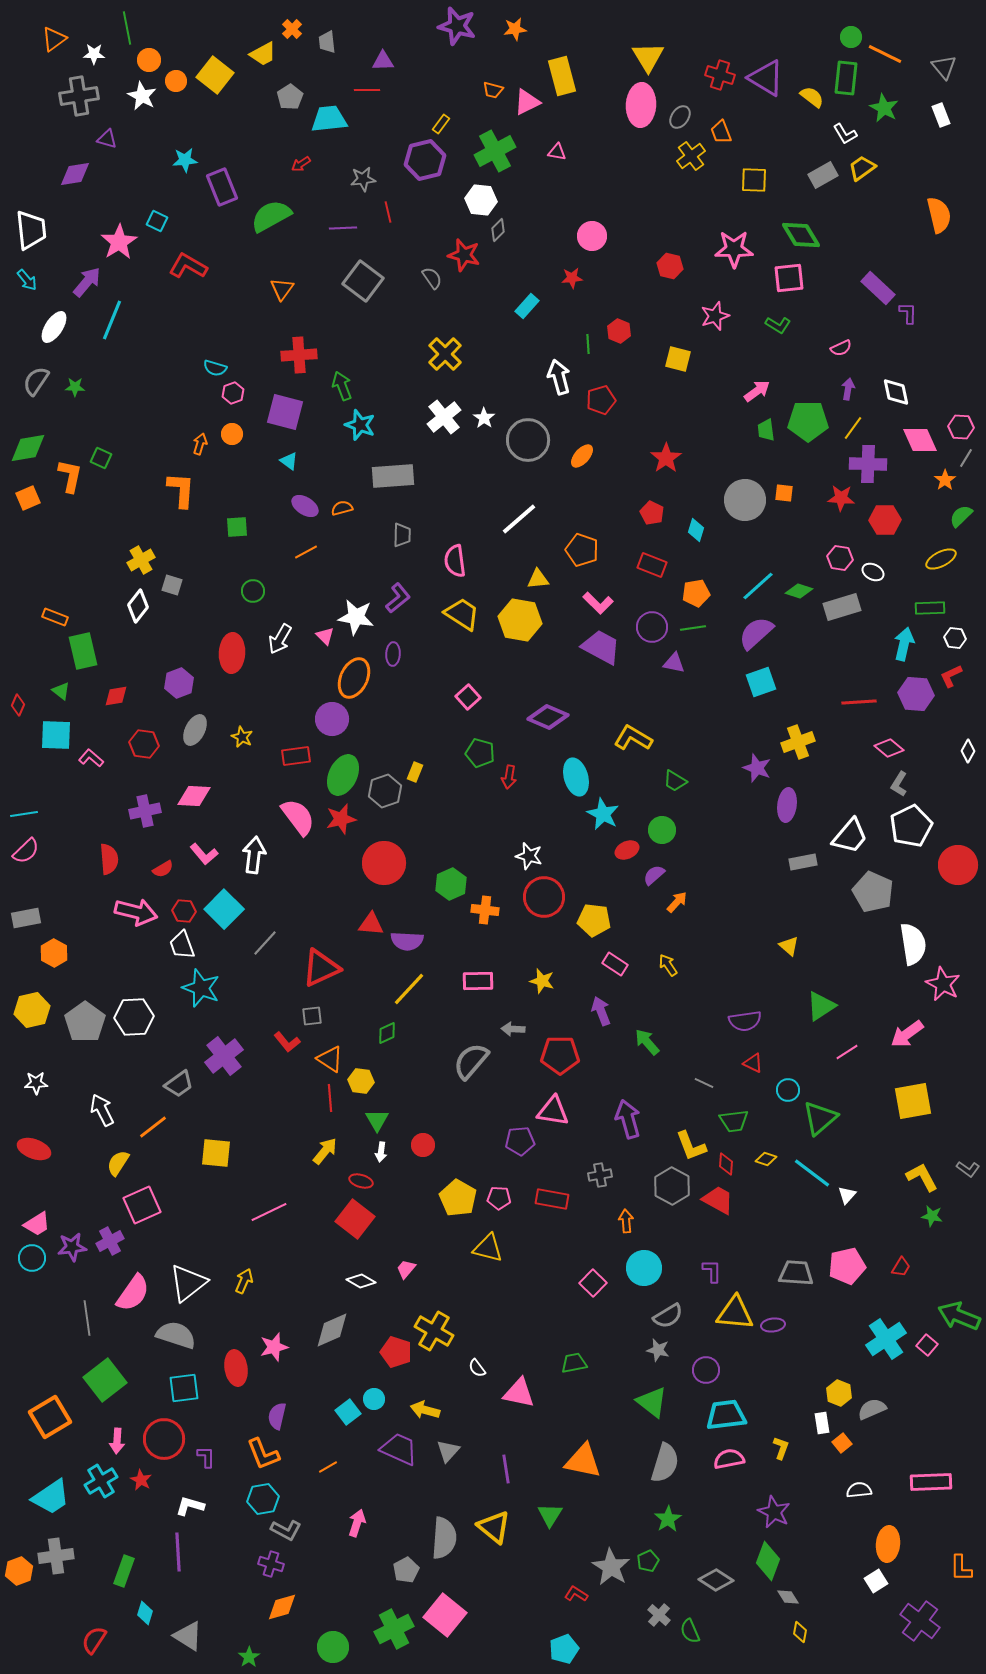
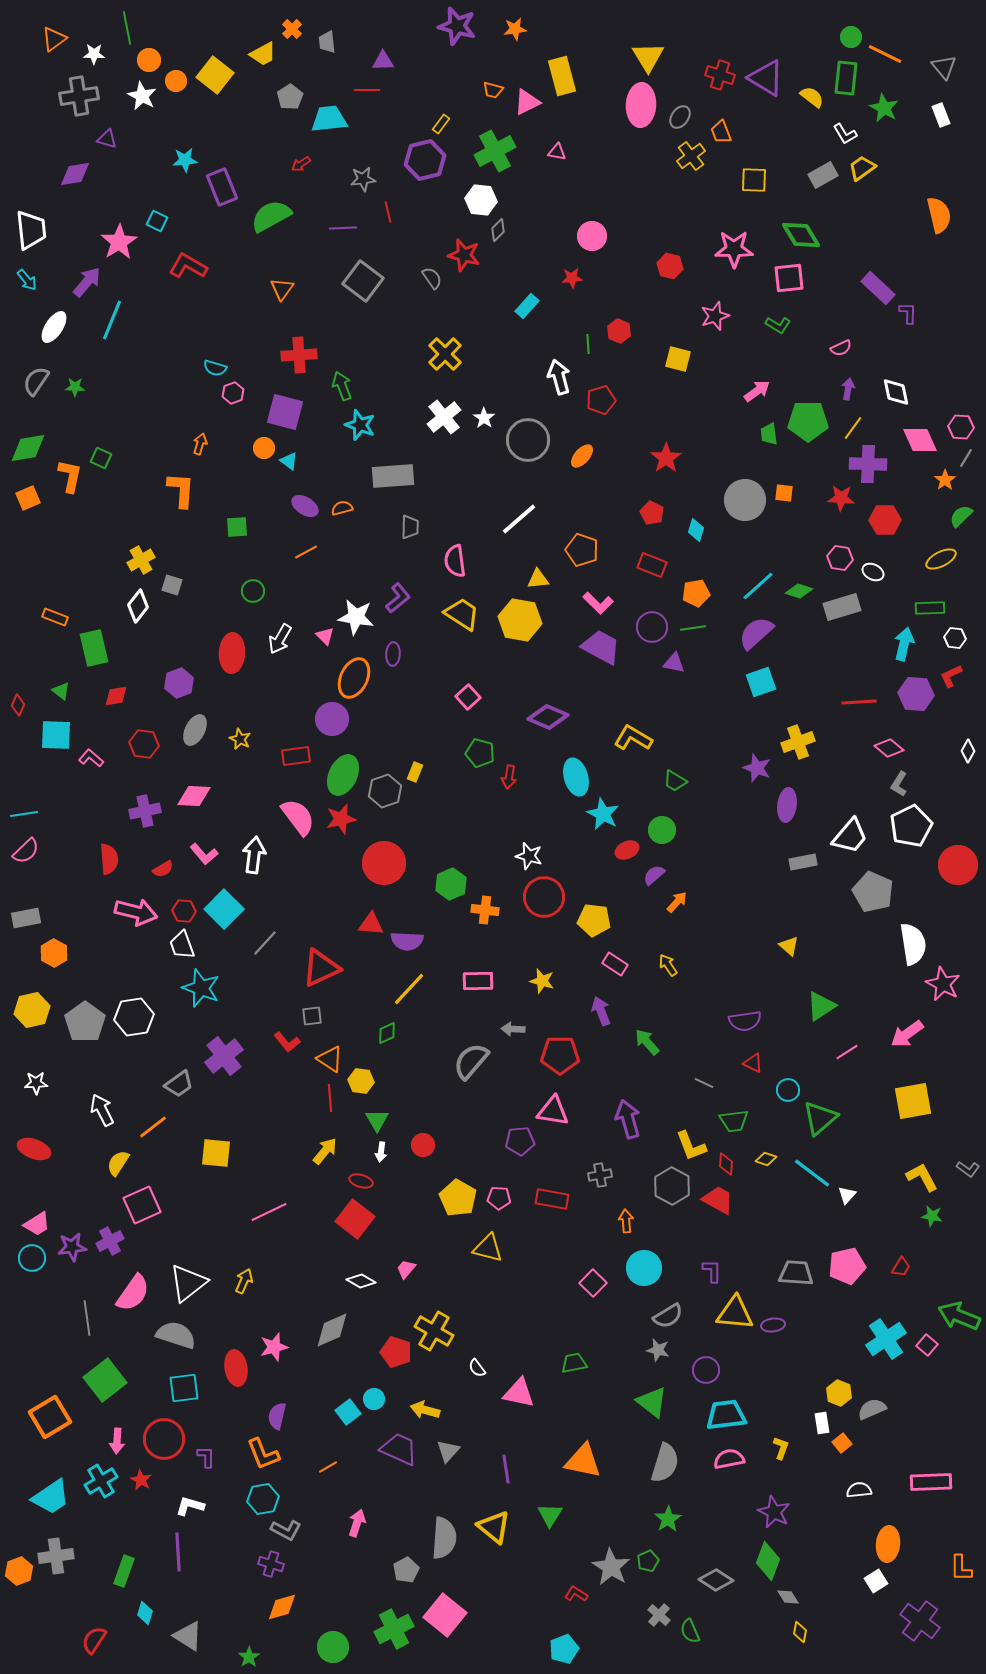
green trapezoid at (766, 430): moved 3 px right, 4 px down
orange circle at (232, 434): moved 32 px right, 14 px down
gray trapezoid at (402, 535): moved 8 px right, 8 px up
green rectangle at (83, 651): moved 11 px right, 3 px up
yellow star at (242, 737): moved 2 px left, 2 px down
white hexagon at (134, 1017): rotated 6 degrees counterclockwise
